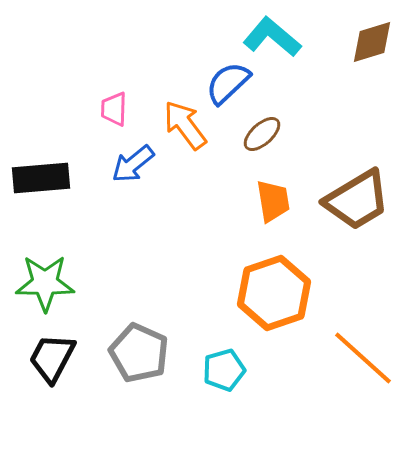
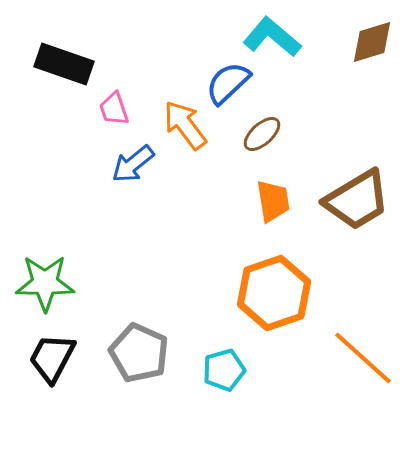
pink trapezoid: rotated 21 degrees counterclockwise
black rectangle: moved 23 px right, 114 px up; rotated 24 degrees clockwise
